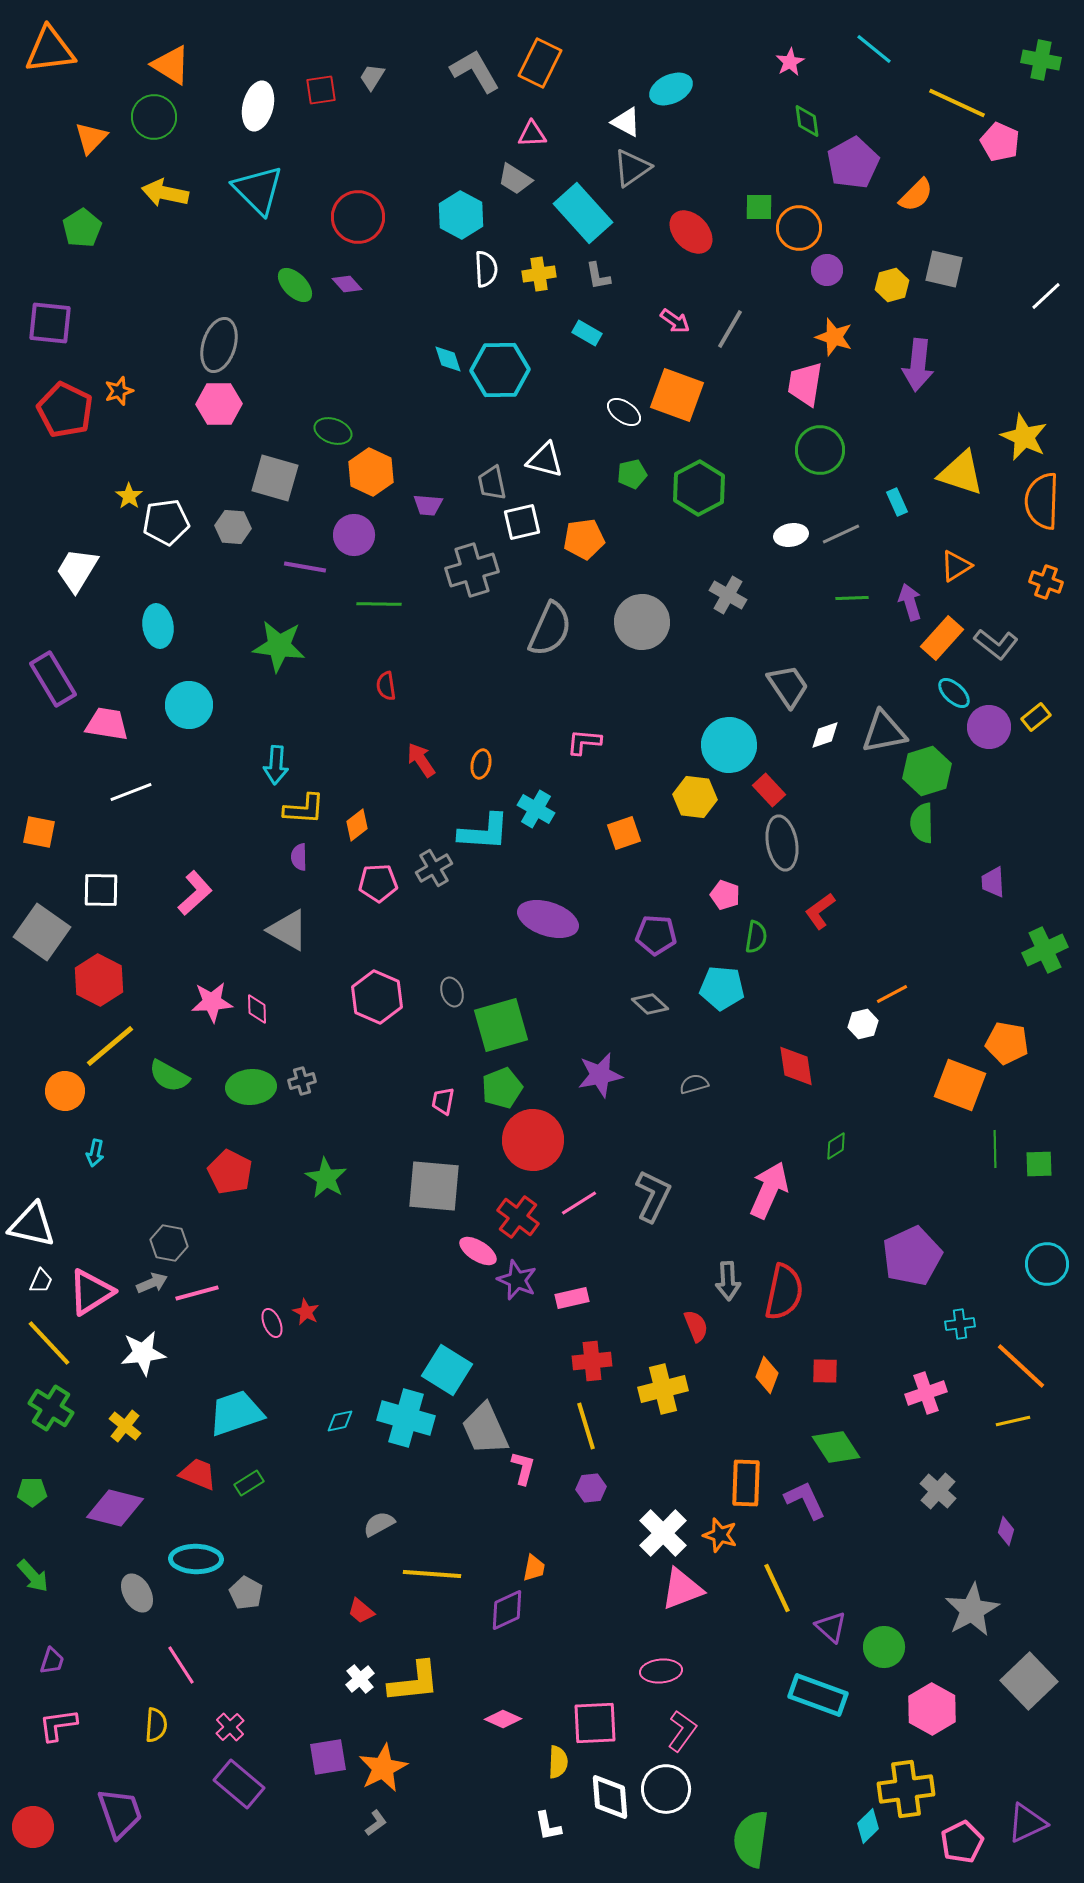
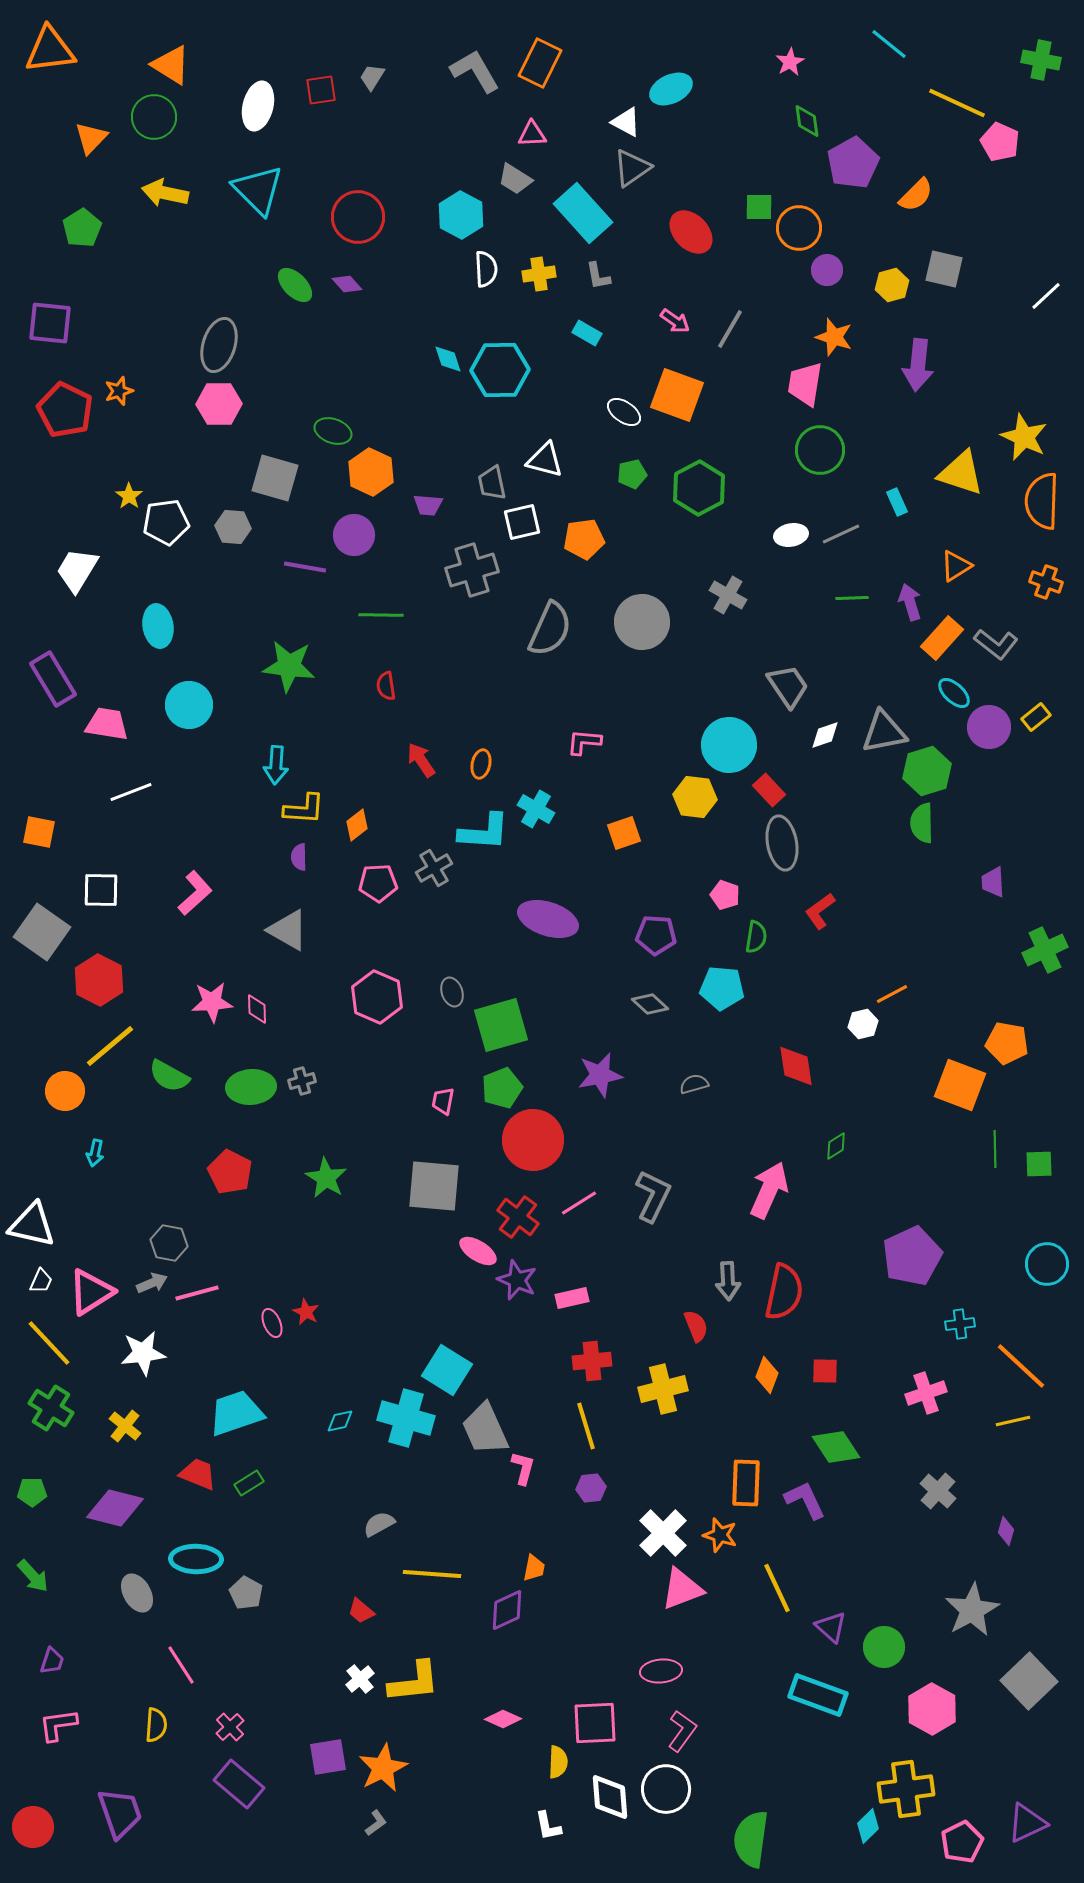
cyan line at (874, 49): moved 15 px right, 5 px up
green line at (379, 604): moved 2 px right, 11 px down
green star at (279, 646): moved 10 px right, 20 px down
